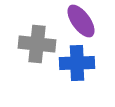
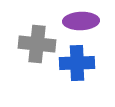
purple ellipse: rotated 56 degrees counterclockwise
